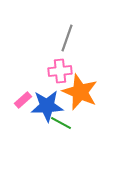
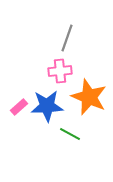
orange star: moved 9 px right, 5 px down
pink rectangle: moved 4 px left, 7 px down
green line: moved 9 px right, 11 px down
